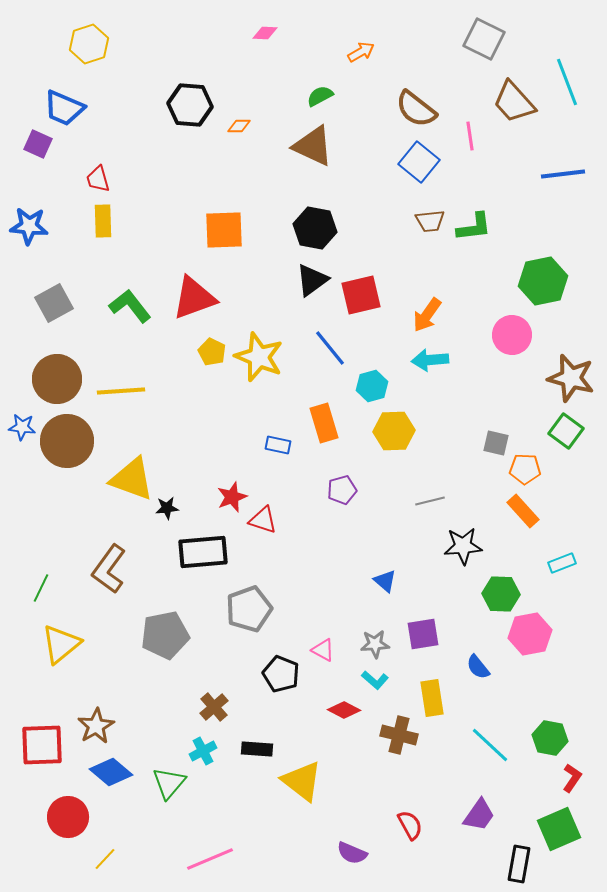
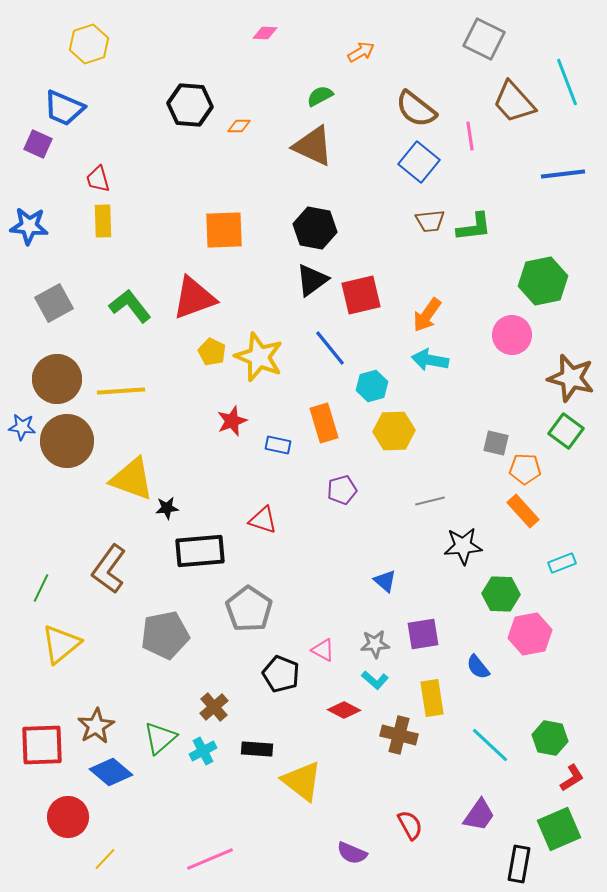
cyan arrow at (430, 360): rotated 15 degrees clockwise
red star at (232, 497): moved 76 px up
black rectangle at (203, 552): moved 3 px left, 1 px up
gray pentagon at (249, 609): rotated 18 degrees counterclockwise
red L-shape at (572, 778): rotated 24 degrees clockwise
green triangle at (169, 783): moved 9 px left, 45 px up; rotated 9 degrees clockwise
